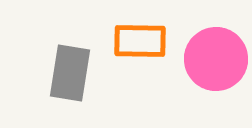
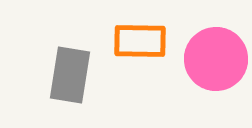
gray rectangle: moved 2 px down
